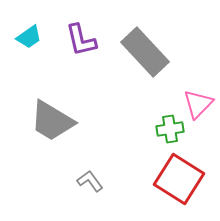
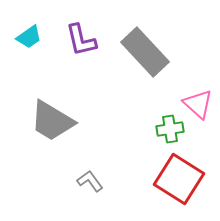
pink triangle: rotated 32 degrees counterclockwise
